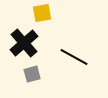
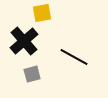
black cross: moved 2 px up
